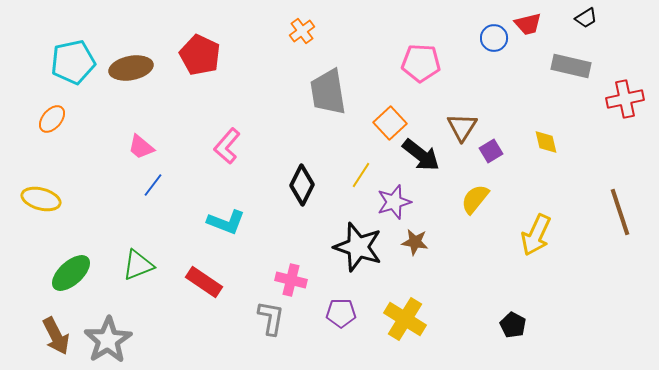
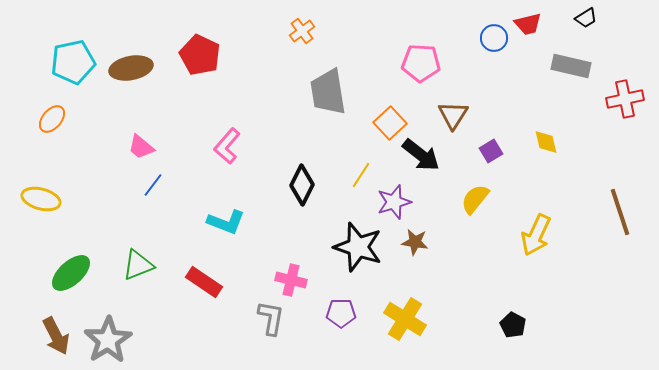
brown triangle: moved 9 px left, 12 px up
